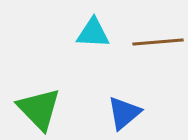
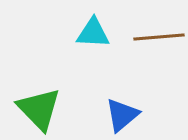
brown line: moved 1 px right, 5 px up
blue triangle: moved 2 px left, 2 px down
